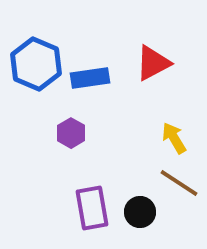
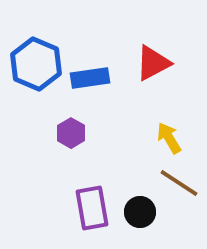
yellow arrow: moved 5 px left
